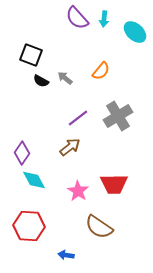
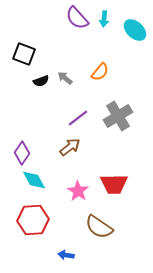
cyan ellipse: moved 2 px up
black square: moved 7 px left, 1 px up
orange semicircle: moved 1 px left, 1 px down
black semicircle: rotated 49 degrees counterclockwise
red hexagon: moved 4 px right, 6 px up; rotated 8 degrees counterclockwise
